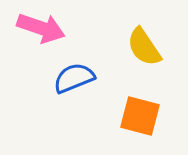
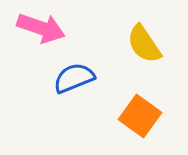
yellow semicircle: moved 3 px up
orange square: rotated 21 degrees clockwise
